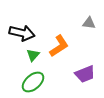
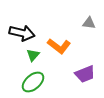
orange L-shape: rotated 70 degrees clockwise
